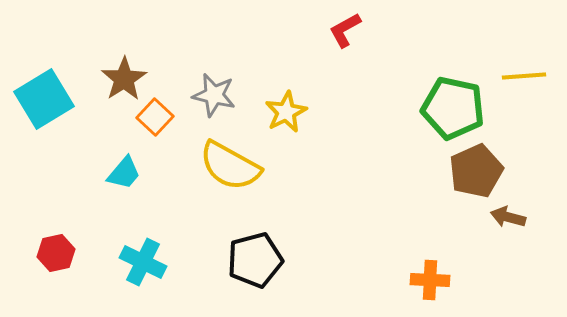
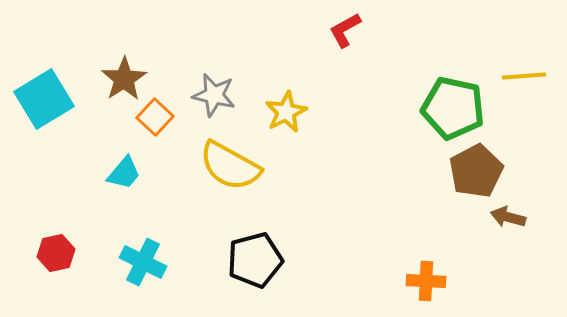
brown pentagon: rotated 4 degrees counterclockwise
orange cross: moved 4 px left, 1 px down
